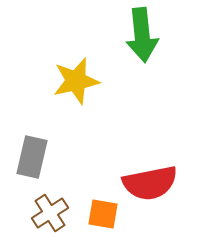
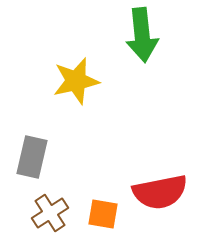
red semicircle: moved 10 px right, 9 px down
